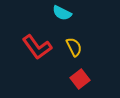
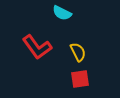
yellow semicircle: moved 4 px right, 5 px down
red square: rotated 30 degrees clockwise
